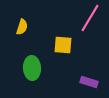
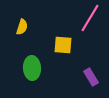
purple rectangle: moved 2 px right, 5 px up; rotated 42 degrees clockwise
